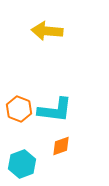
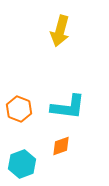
yellow arrow: moved 13 px right; rotated 80 degrees counterclockwise
cyan L-shape: moved 13 px right, 3 px up
